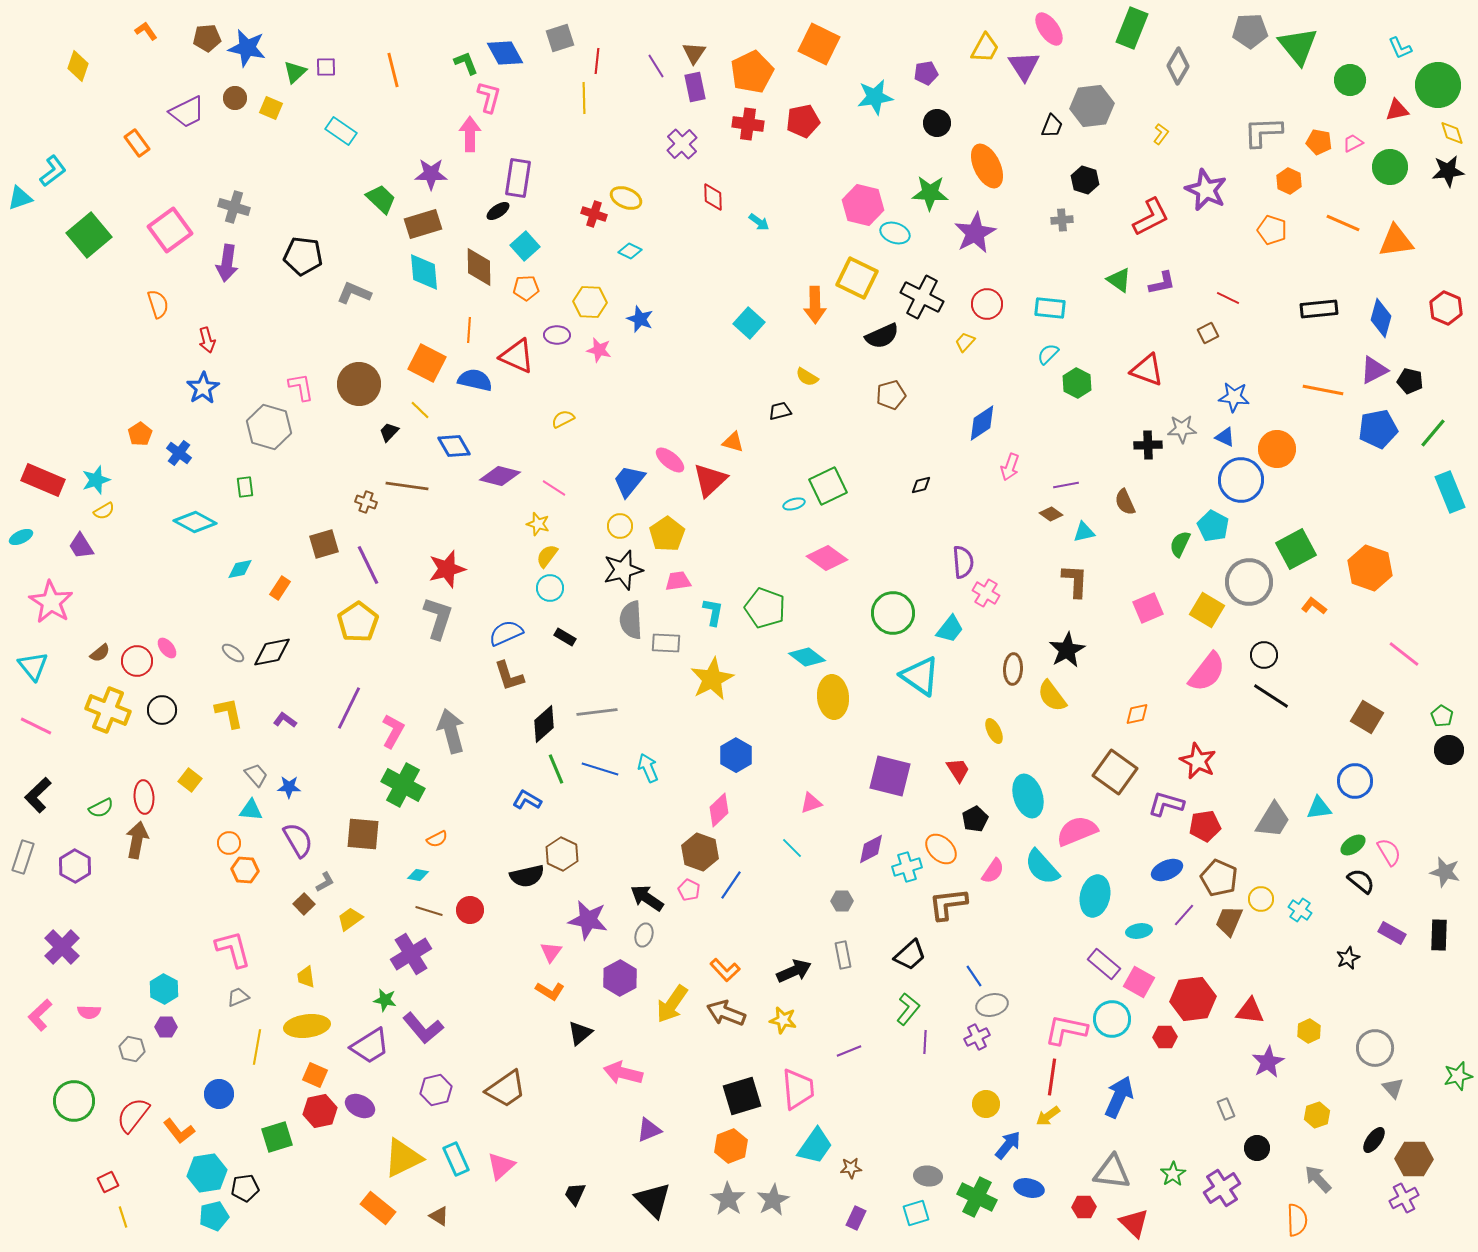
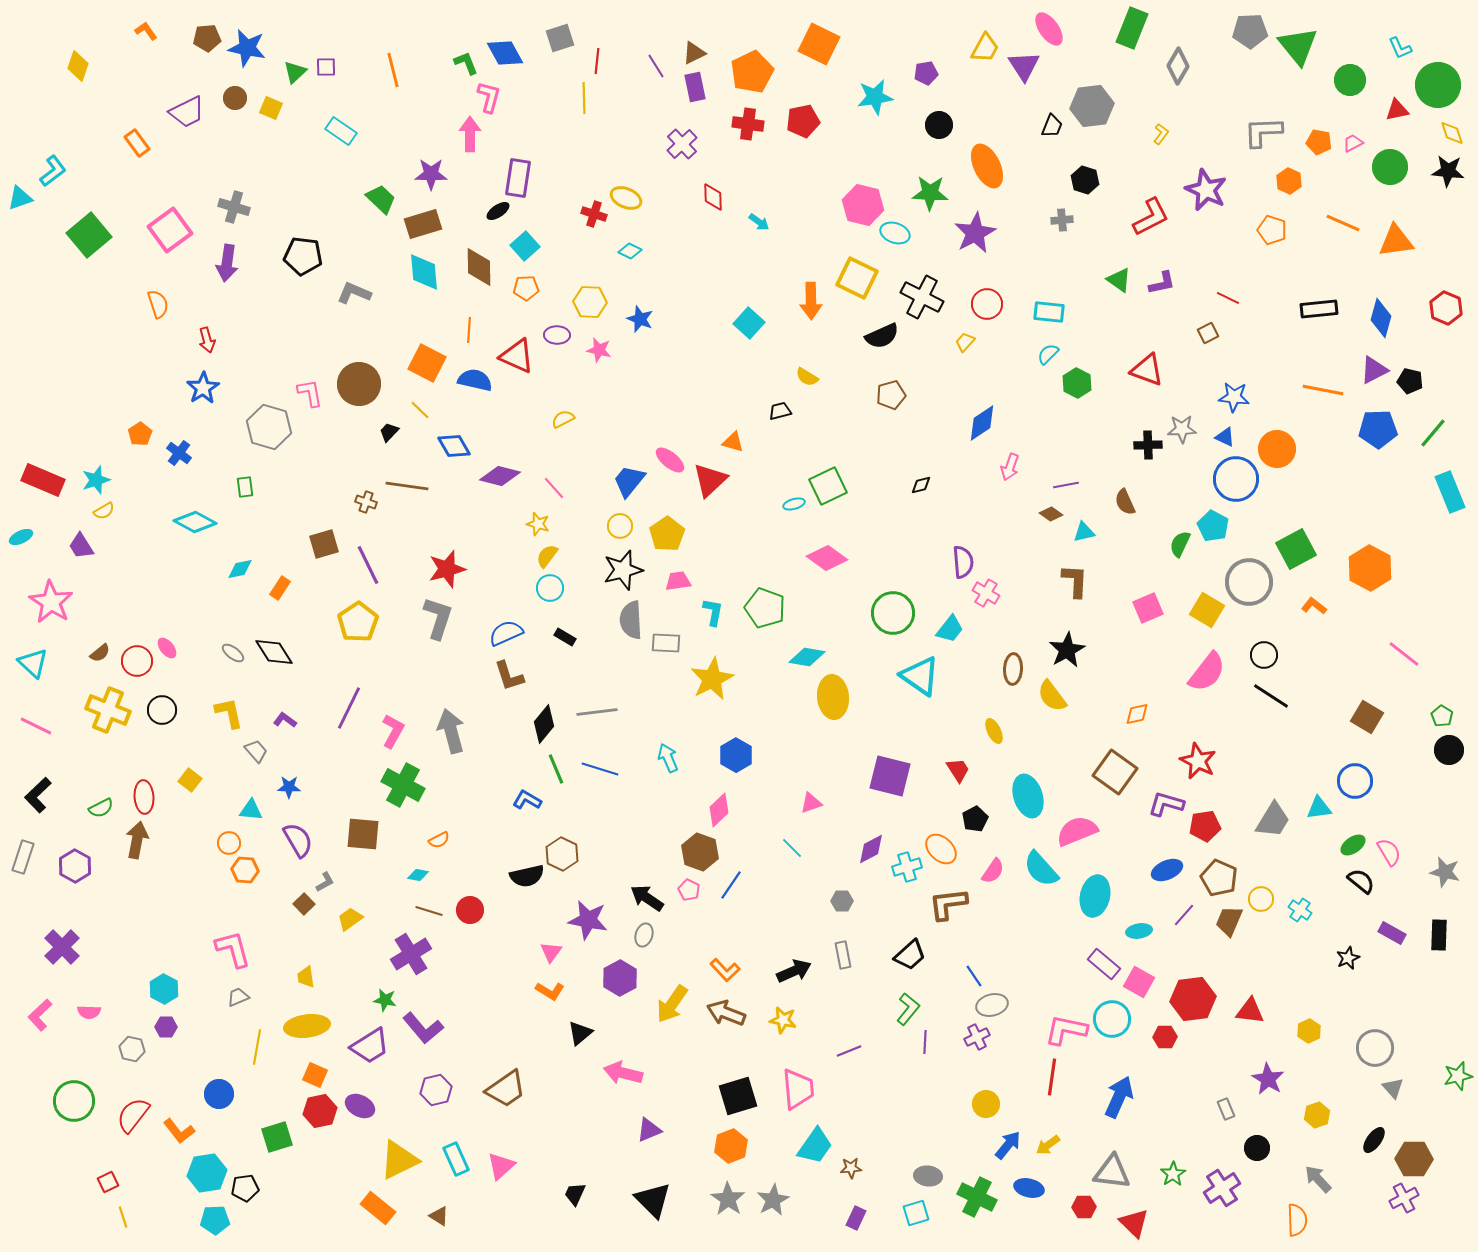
brown triangle at (694, 53): rotated 30 degrees clockwise
black circle at (937, 123): moved 2 px right, 2 px down
black star at (1448, 171): rotated 12 degrees clockwise
orange arrow at (815, 305): moved 4 px left, 4 px up
cyan rectangle at (1050, 308): moved 1 px left, 4 px down
pink L-shape at (301, 387): moved 9 px right, 6 px down
blue pentagon at (1378, 429): rotated 9 degrees clockwise
blue circle at (1241, 480): moved 5 px left, 1 px up
pink line at (554, 488): rotated 15 degrees clockwise
orange hexagon at (1370, 568): rotated 9 degrees clockwise
black diamond at (272, 652): moved 2 px right; rotated 69 degrees clockwise
cyan diamond at (807, 657): rotated 27 degrees counterclockwise
cyan triangle at (33, 666): moved 3 px up; rotated 8 degrees counterclockwise
black diamond at (544, 724): rotated 9 degrees counterclockwise
cyan arrow at (648, 768): moved 20 px right, 10 px up
gray trapezoid at (256, 775): moved 24 px up
orange semicircle at (437, 839): moved 2 px right, 1 px down
cyan semicircle at (1042, 867): moved 1 px left, 2 px down
purple star at (1268, 1062): moved 17 px down; rotated 12 degrees counterclockwise
black square at (742, 1096): moved 4 px left
yellow arrow at (1048, 1116): moved 29 px down
yellow triangle at (403, 1158): moved 4 px left, 2 px down
cyan pentagon at (214, 1216): moved 1 px right, 4 px down; rotated 12 degrees clockwise
